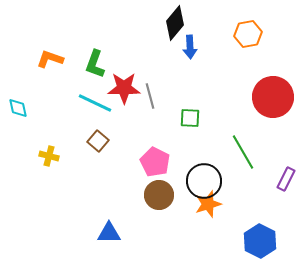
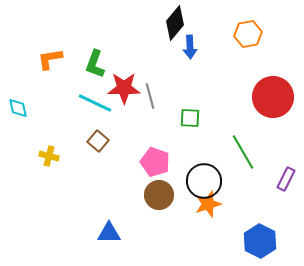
orange L-shape: rotated 28 degrees counterclockwise
pink pentagon: rotated 8 degrees counterclockwise
